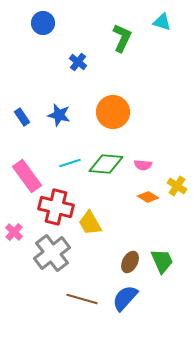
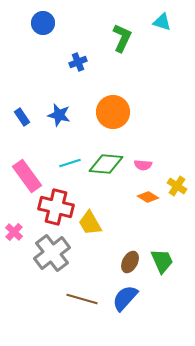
blue cross: rotated 30 degrees clockwise
